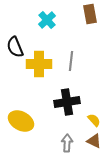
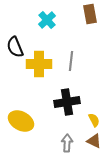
yellow semicircle: rotated 16 degrees clockwise
